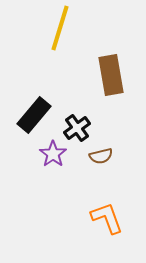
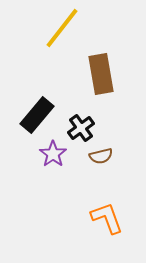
yellow line: moved 2 px right; rotated 21 degrees clockwise
brown rectangle: moved 10 px left, 1 px up
black rectangle: moved 3 px right
black cross: moved 4 px right
